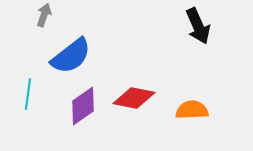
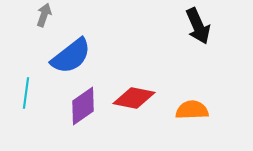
cyan line: moved 2 px left, 1 px up
